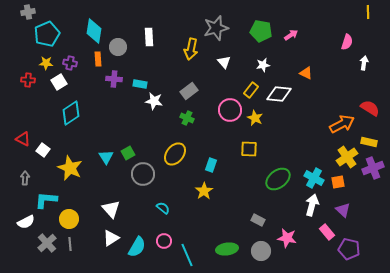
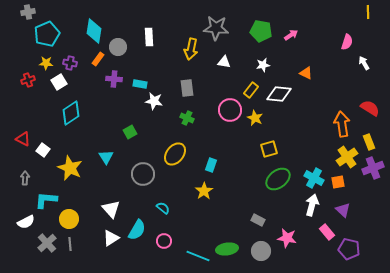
gray star at (216, 28): rotated 20 degrees clockwise
orange rectangle at (98, 59): rotated 40 degrees clockwise
white triangle at (224, 62): rotated 40 degrees counterclockwise
white arrow at (364, 63): rotated 40 degrees counterclockwise
red cross at (28, 80): rotated 24 degrees counterclockwise
gray rectangle at (189, 91): moved 2 px left, 3 px up; rotated 60 degrees counterclockwise
orange arrow at (342, 124): rotated 70 degrees counterclockwise
yellow rectangle at (369, 142): rotated 56 degrees clockwise
yellow square at (249, 149): moved 20 px right; rotated 18 degrees counterclockwise
green square at (128, 153): moved 2 px right, 21 px up
cyan semicircle at (137, 247): moved 17 px up
cyan line at (187, 255): moved 11 px right, 1 px down; rotated 45 degrees counterclockwise
